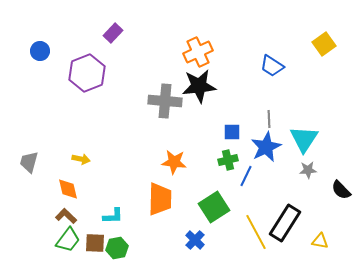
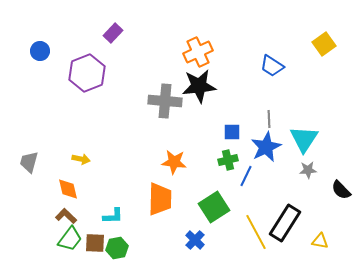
green trapezoid: moved 2 px right, 1 px up
